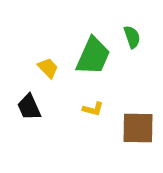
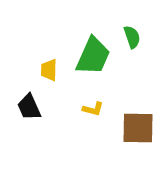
yellow trapezoid: moved 1 px right, 2 px down; rotated 135 degrees counterclockwise
